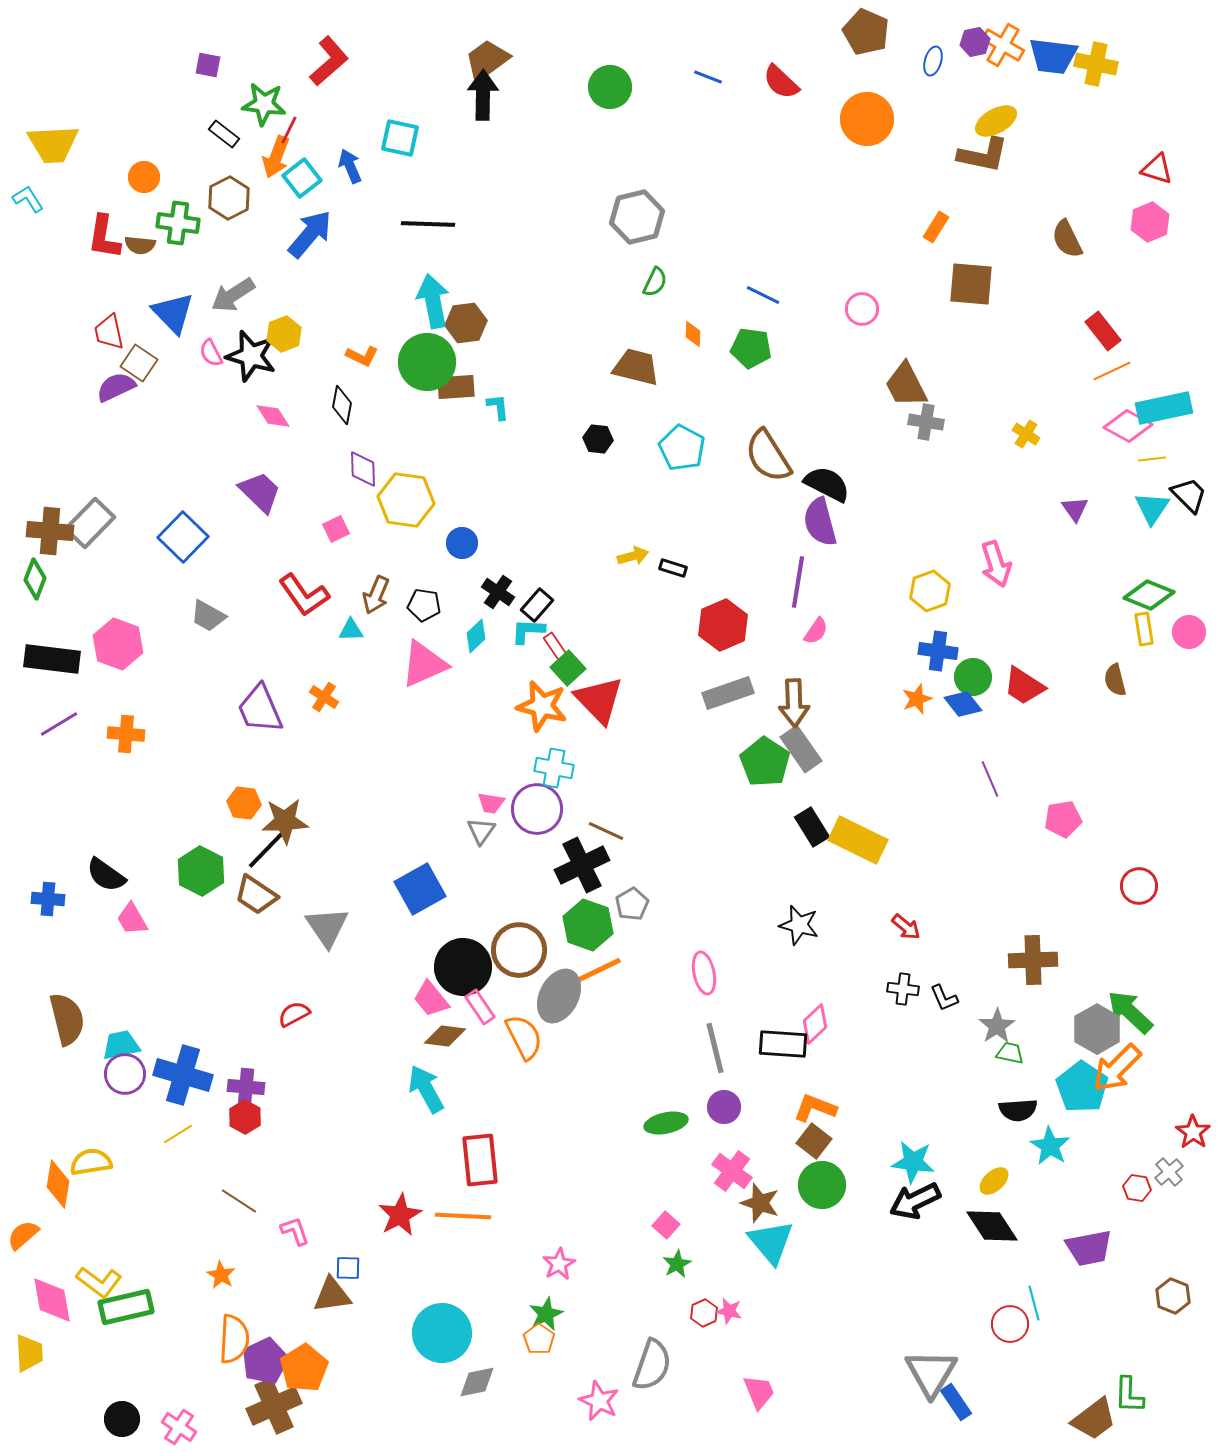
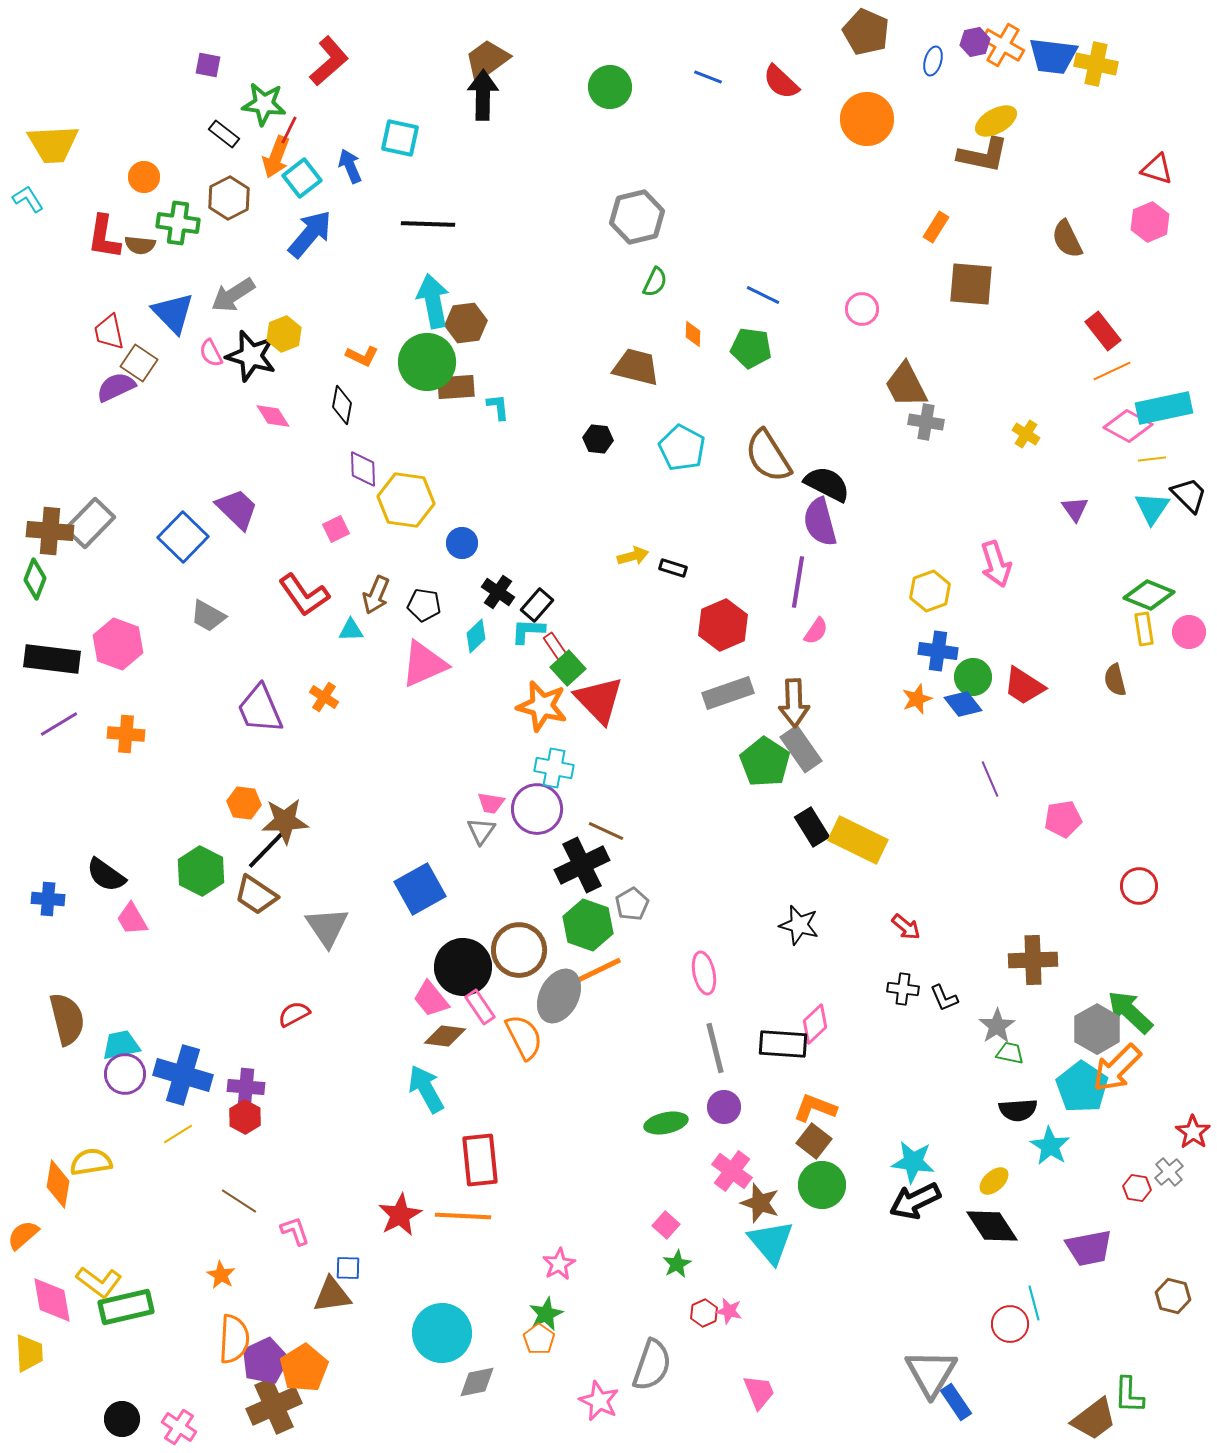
purple trapezoid at (260, 492): moved 23 px left, 17 px down
brown hexagon at (1173, 1296): rotated 8 degrees counterclockwise
